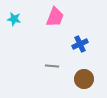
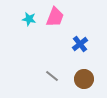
cyan star: moved 15 px right
blue cross: rotated 14 degrees counterclockwise
gray line: moved 10 px down; rotated 32 degrees clockwise
